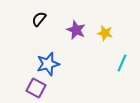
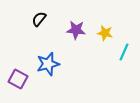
purple star: rotated 18 degrees counterclockwise
cyan line: moved 2 px right, 11 px up
purple square: moved 18 px left, 9 px up
